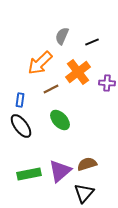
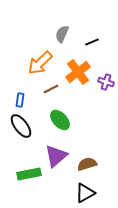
gray semicircle: moved 2 px up
purple cross: moved 1 px left, 1 px up; rotated 14 degrees clockwise
purple triangle: moved 4 px left, 15 px up
black triangle: moved 1 px right; rotated 20 degrees clockwise
